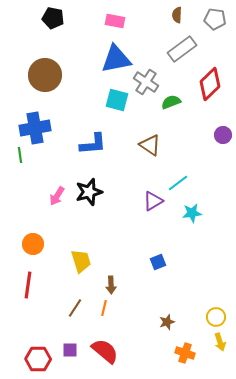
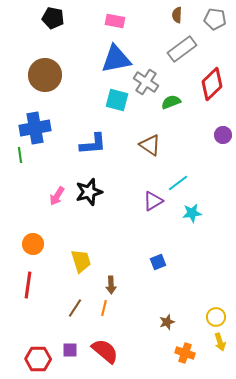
red diamond: moved 2 px right
